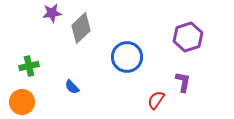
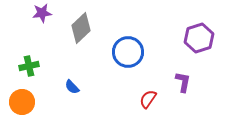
purple star: moved 10 px left
purple hexagon: moved 11 px right, 1 px down
blue circle: moved 1 px right, 5 px up
red semicircle: moved 8 px left, 1 px up
